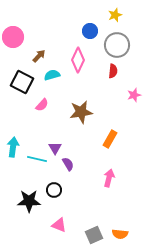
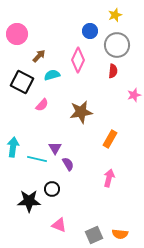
pink circle: moved 4 px right, 3 px up
black circle: moved 2 px left, 1 px up
